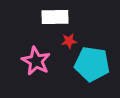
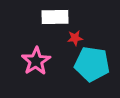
red star: moved 6 px right, 3 px up
pink star: rotated 12 degrees clockwise
